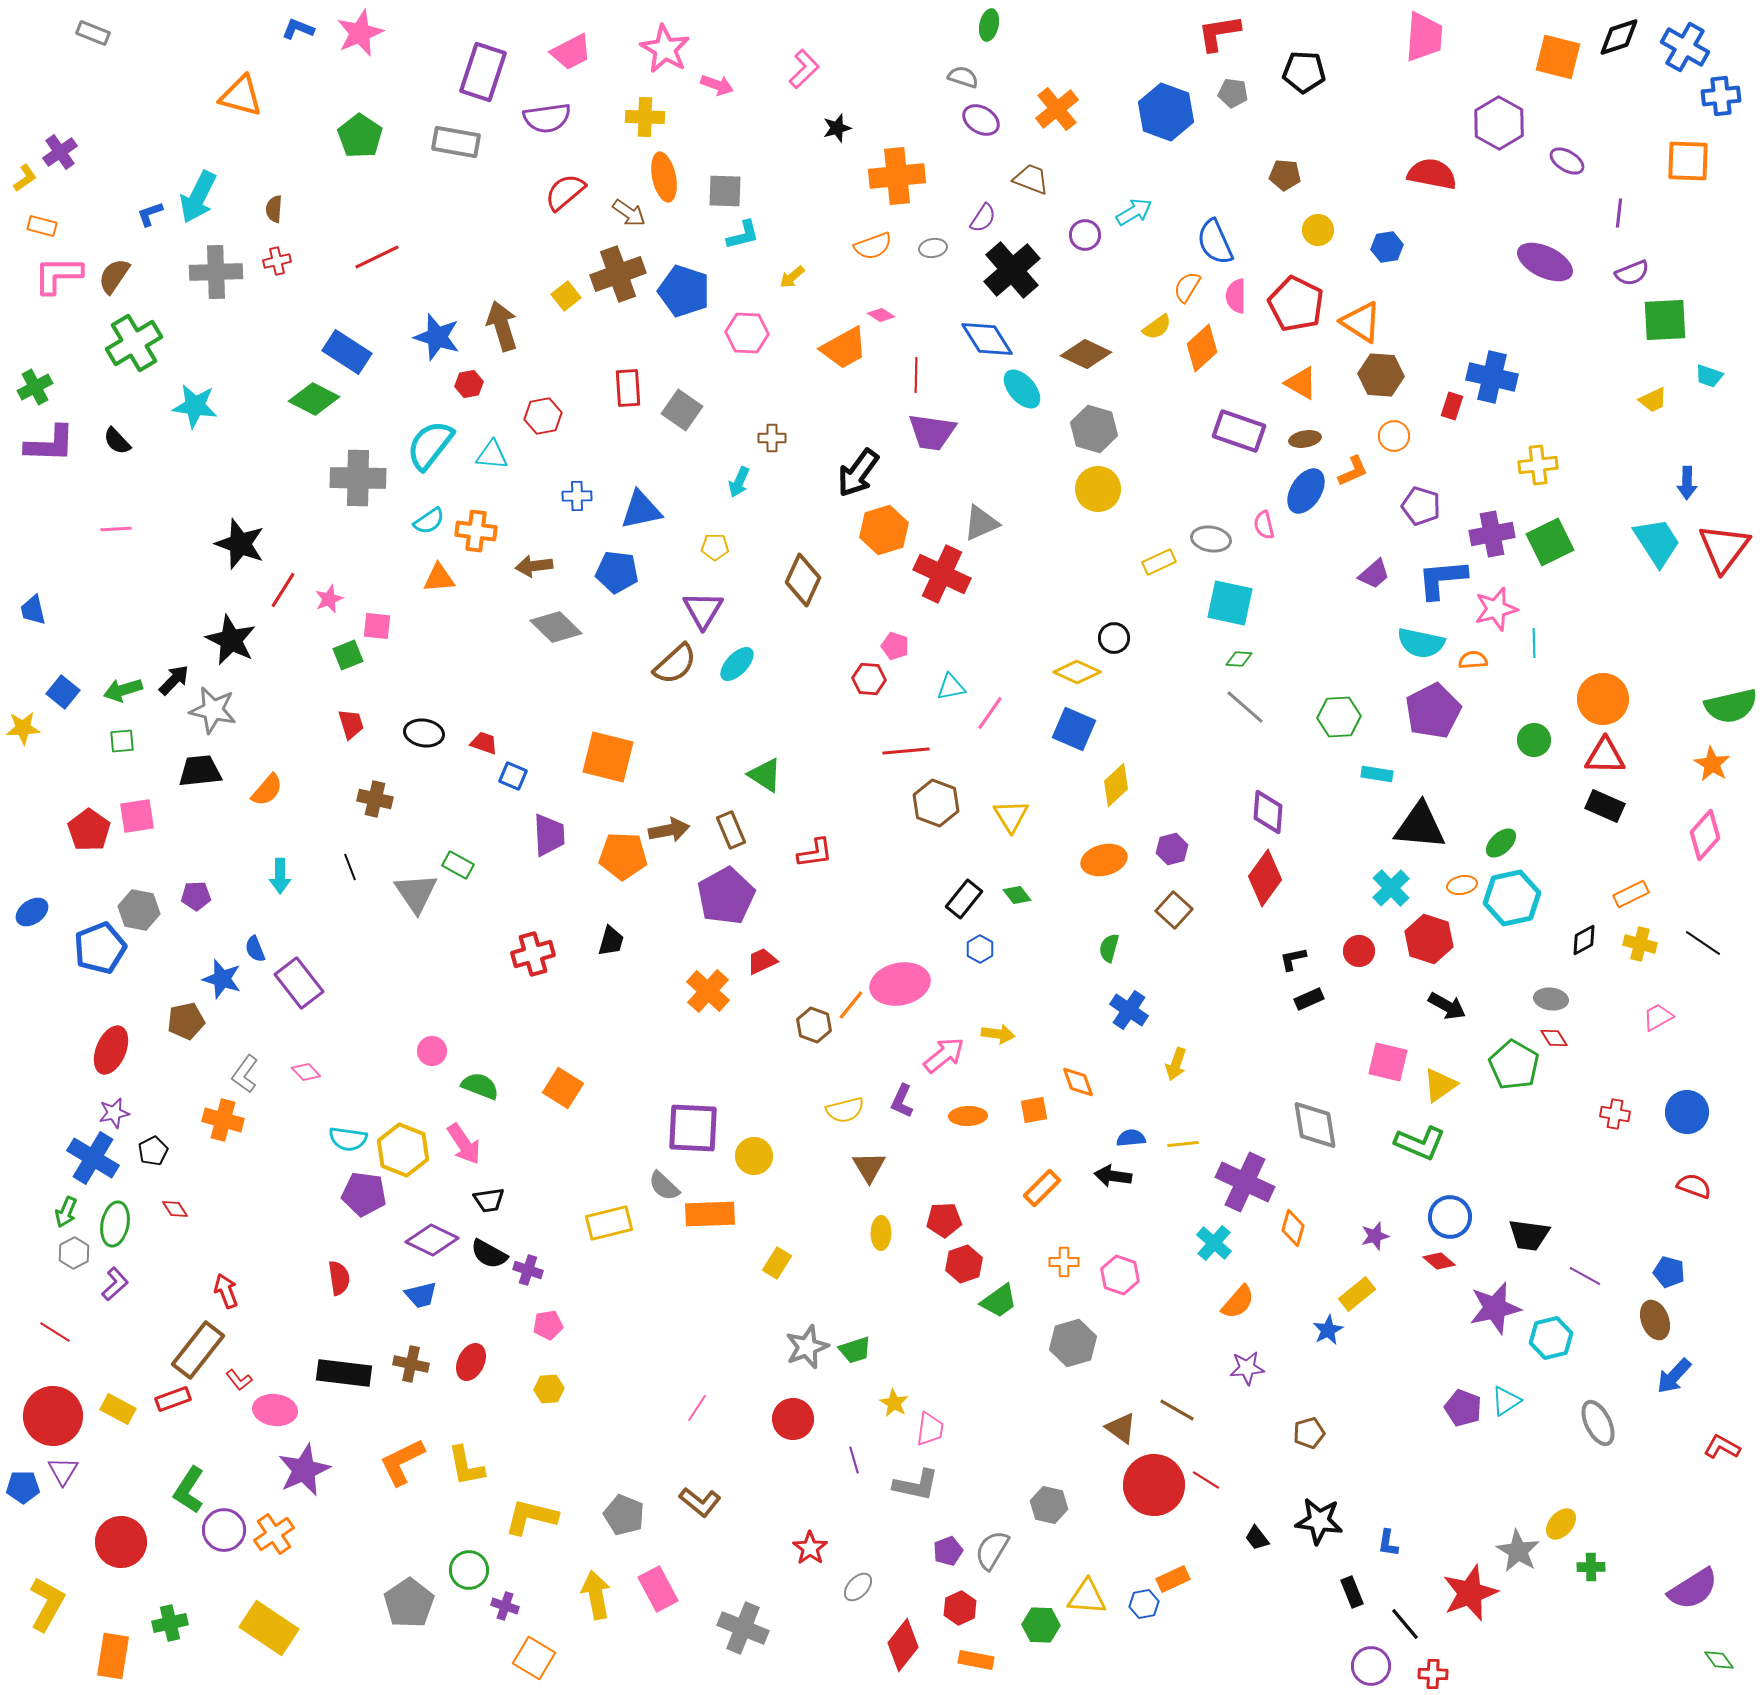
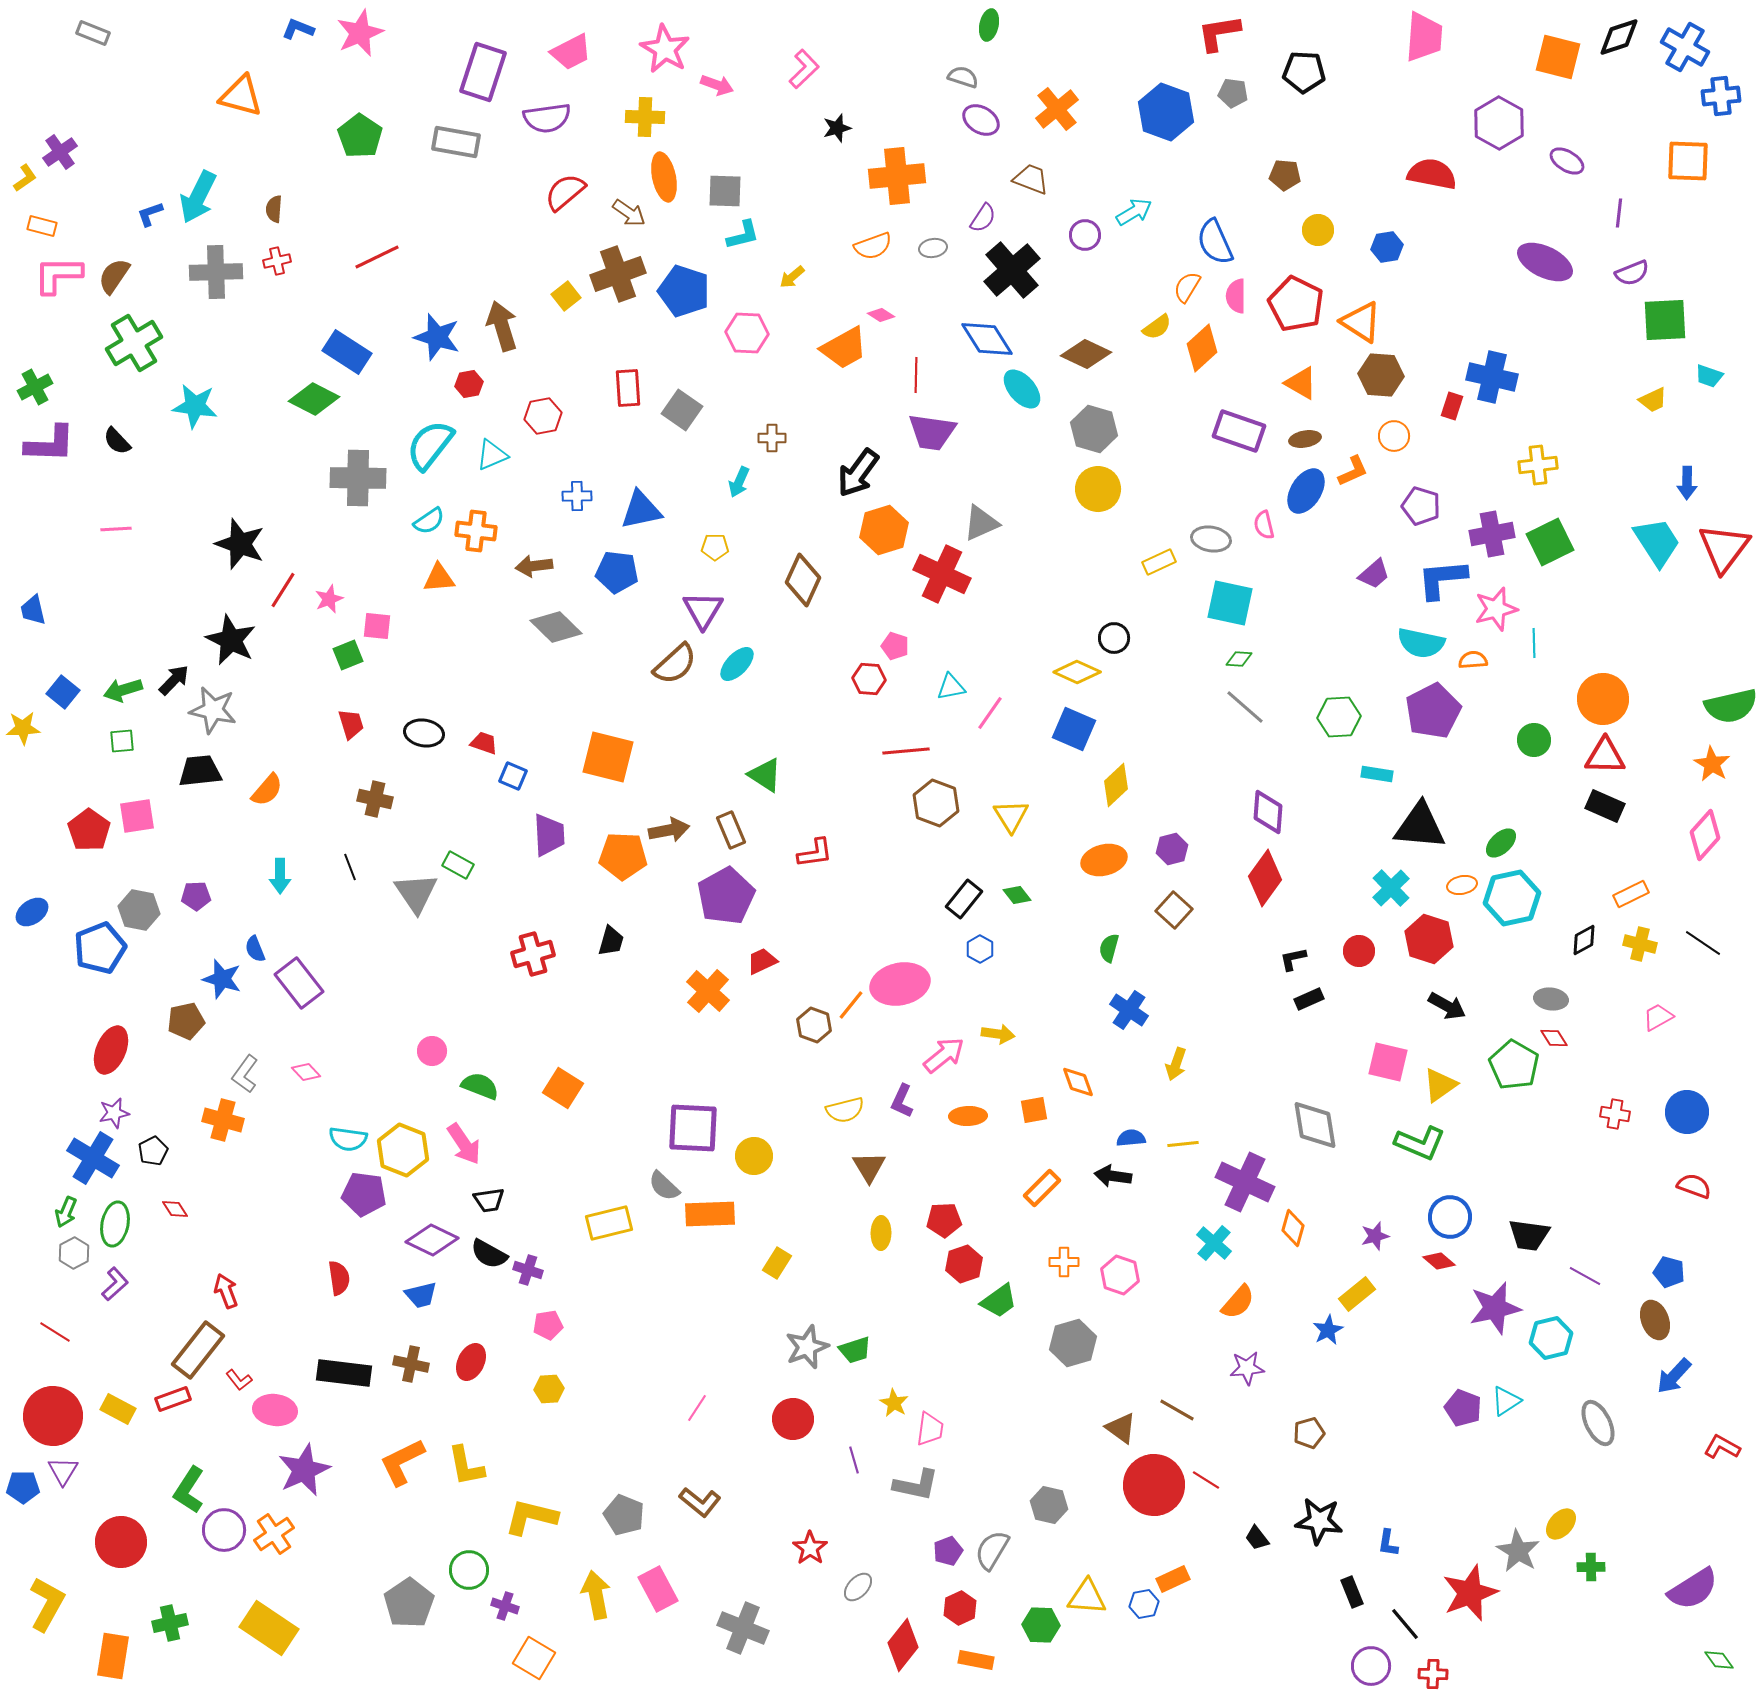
cyan triangle at (492, 455): rotated 28 degrees counterclockwise
